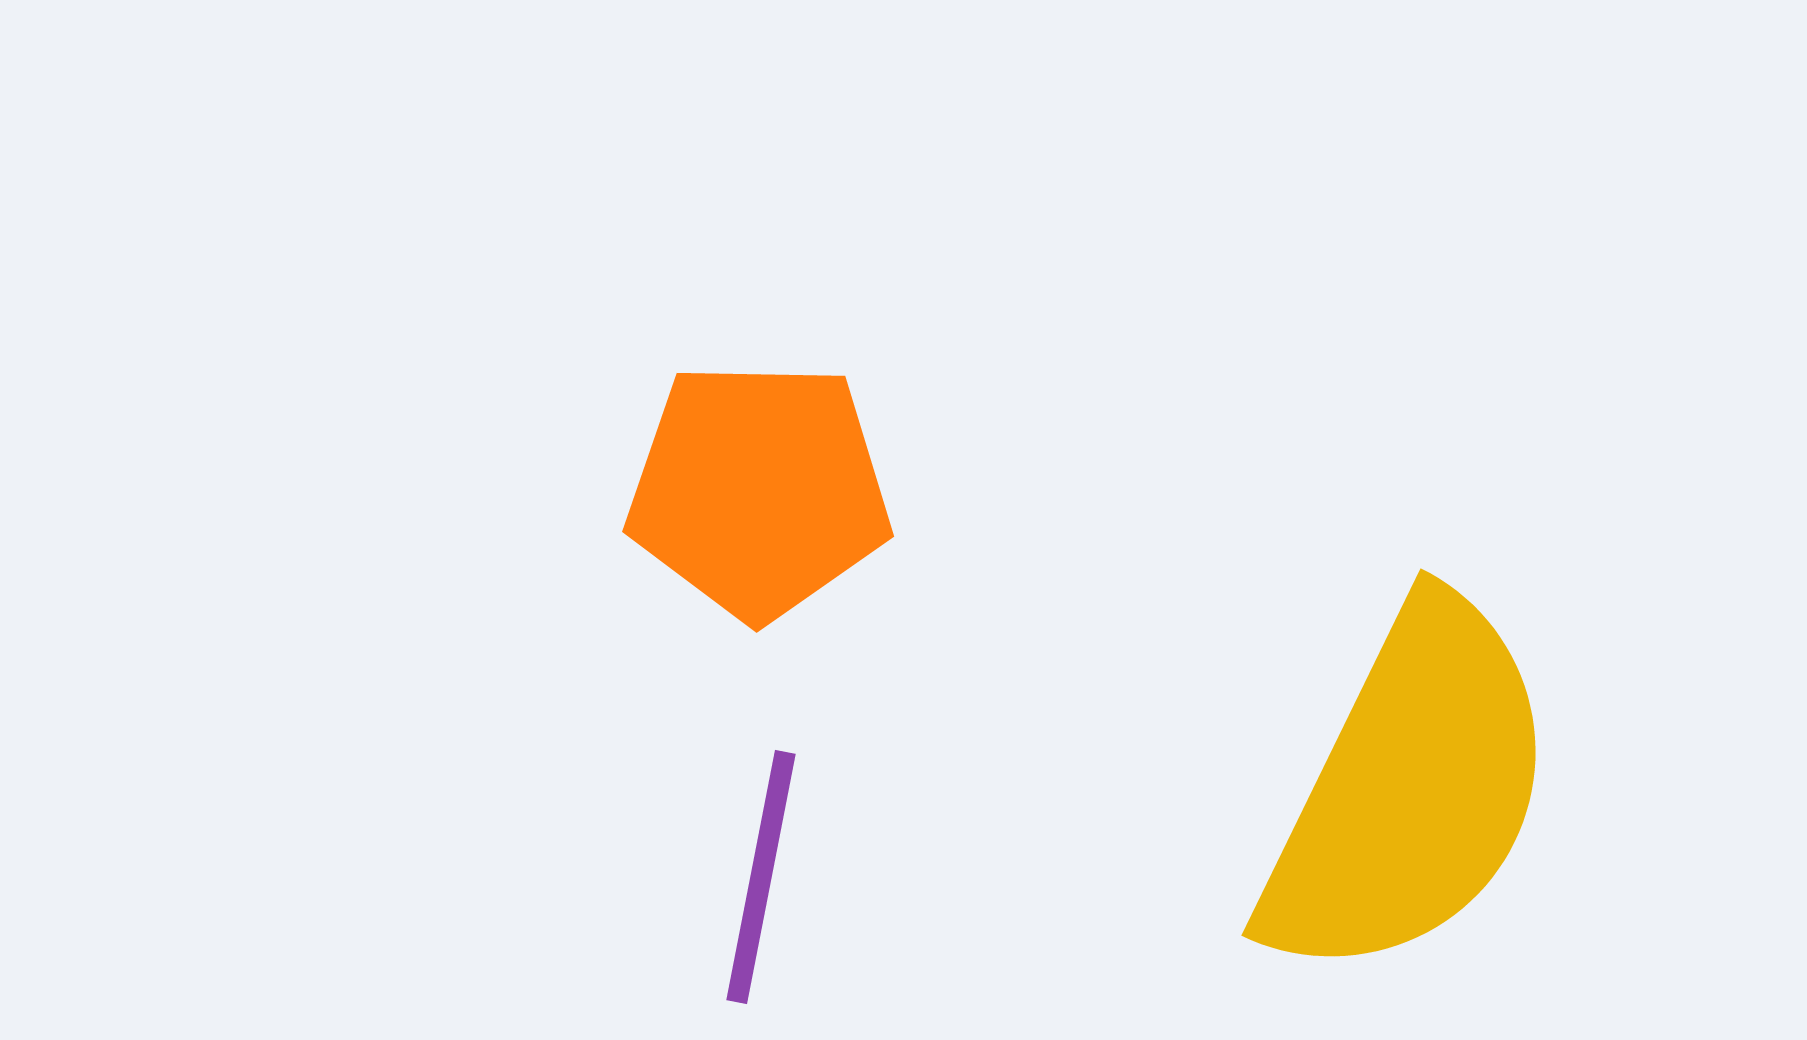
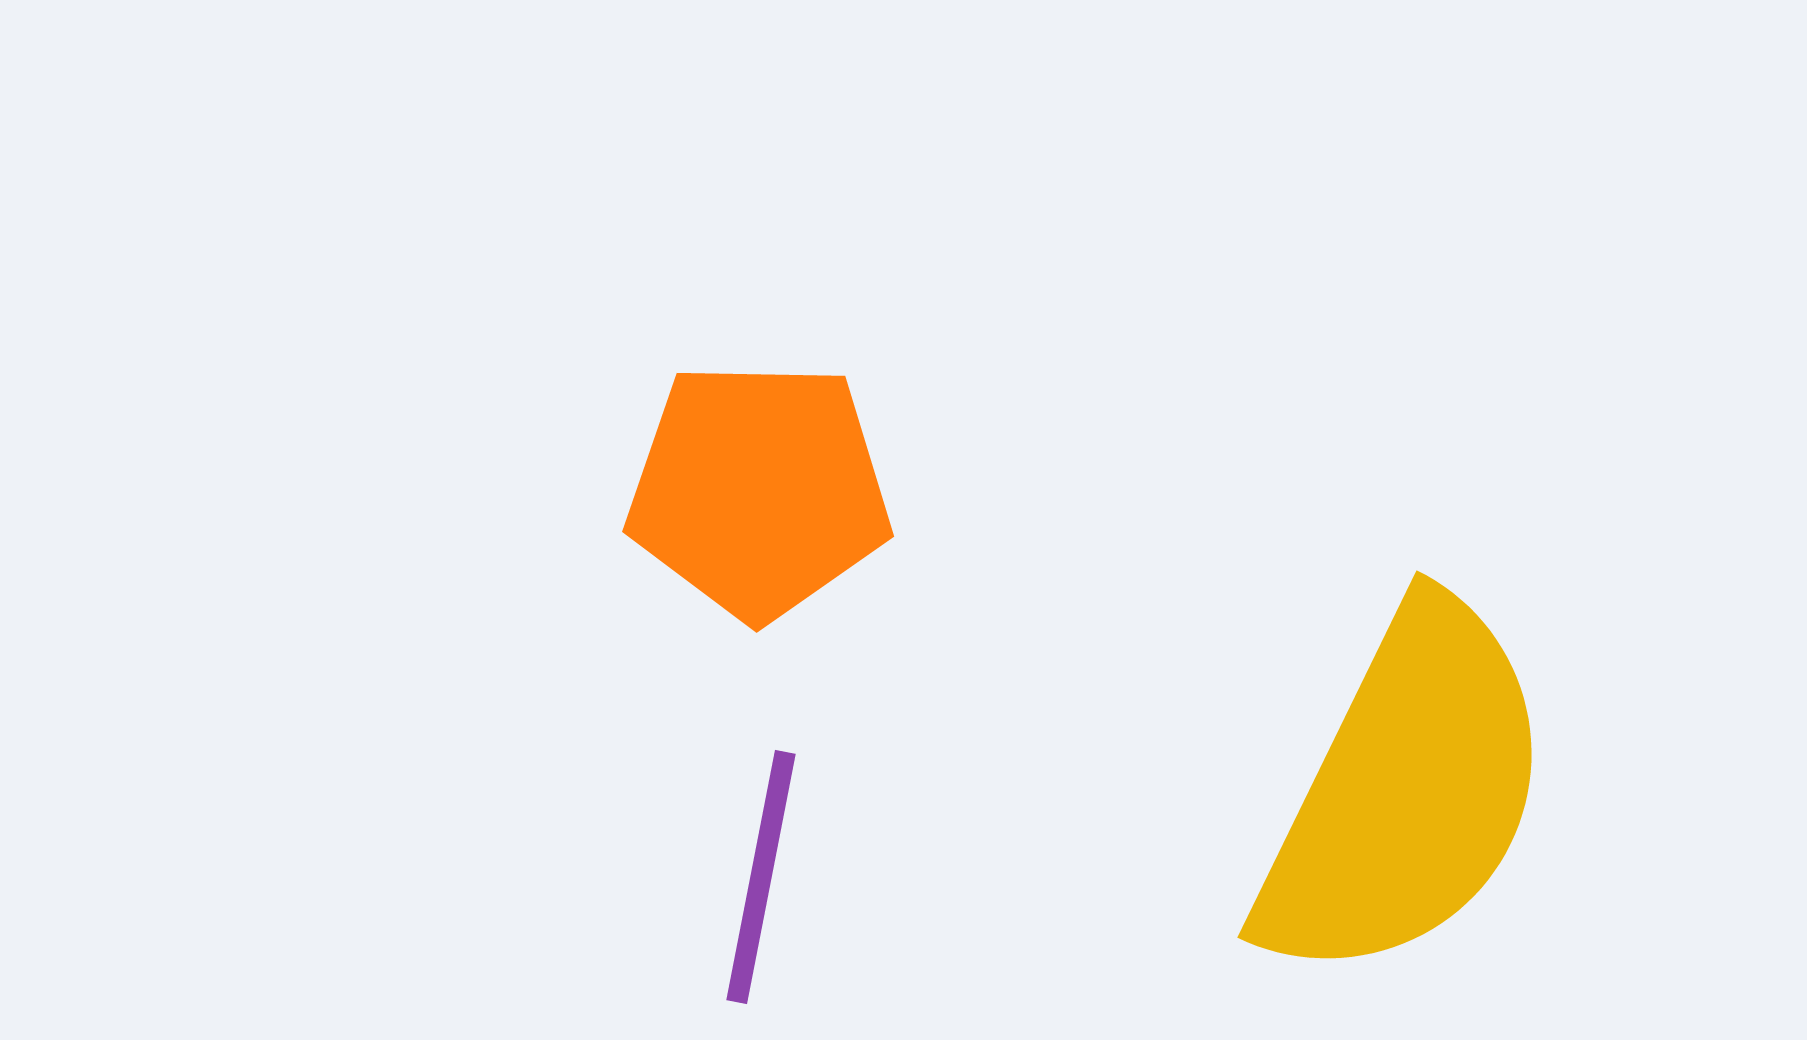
yellow semicircle: moved 4 px left, 2 px down
